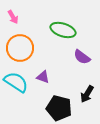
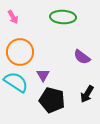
green ellipse: moved 13 px up; rotated 15 degrees counterclockwise
orange circle: moved 4 px down
purple triangle: moved 2 px up; rotated 40 degrees clockwise
black pentagon: moved 7 px left, 8 px up
